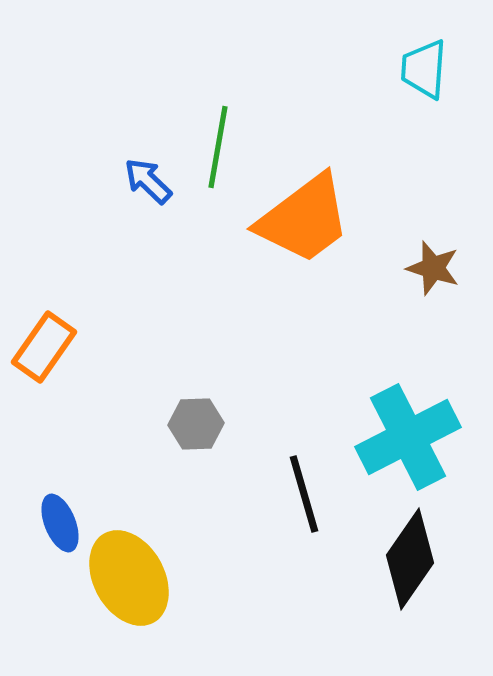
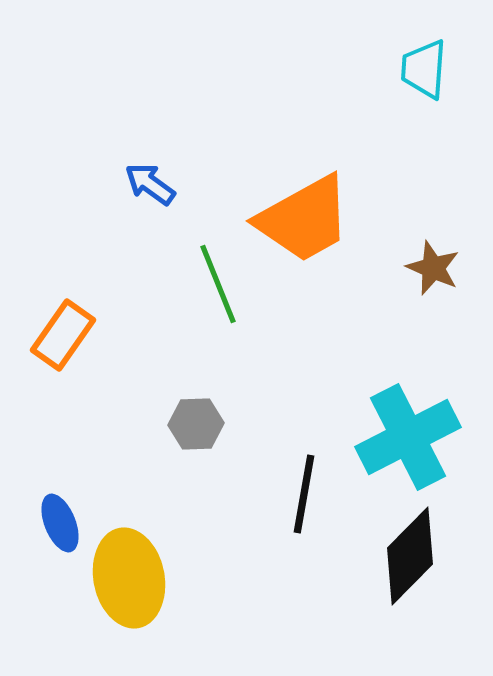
green line: moved 137 px down; rotated 32 degrees counterclockwise
blue arrow: moved 2 px right, 3 px down; rotated 8 degrees counterclockwise
orange trapezoid: rotated 8 degrees clockwise
brown star: rotated 6 degrees clockwise
orange rectangle: moved 19 px right, 12 px up
black line: rotated 26 degrees clockwise
black diamond: moved 3 px up; rotated 10 degrees clockwise
yellow ellipse: rotated 18 degrees clockwise
